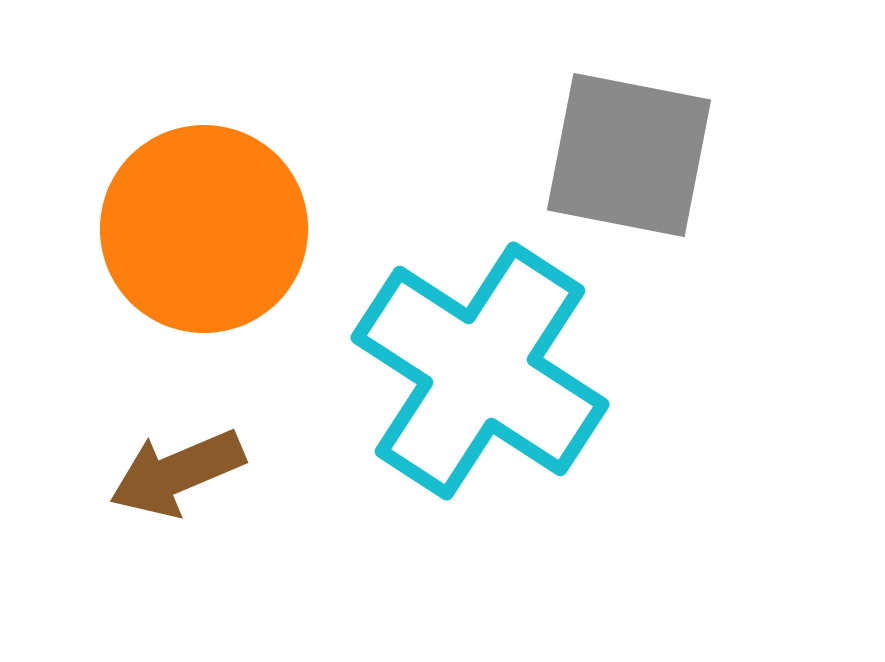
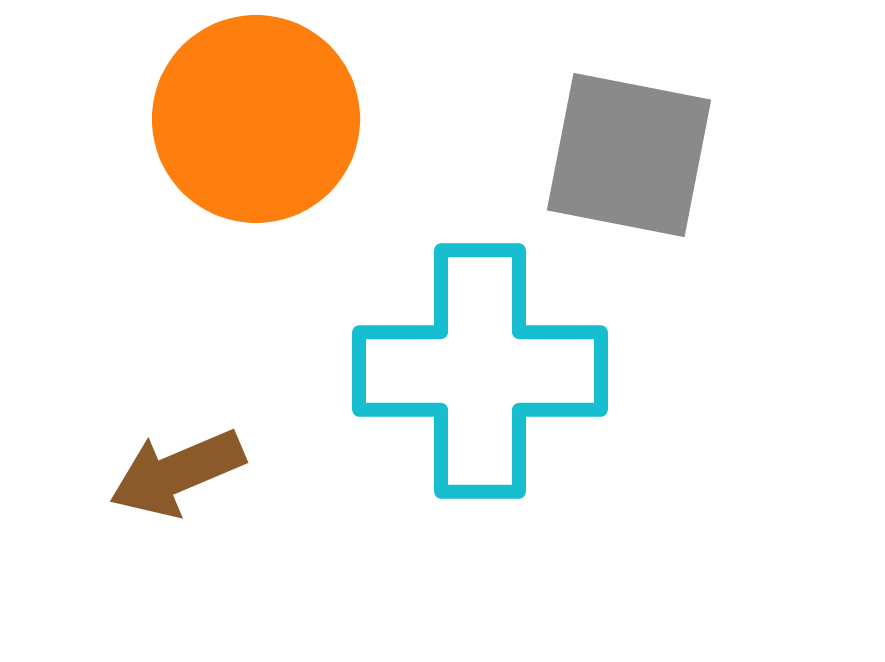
orange circle: moved 52 px right, 110 px up
cyan cross: rotated 33 degrees counterclockwise
